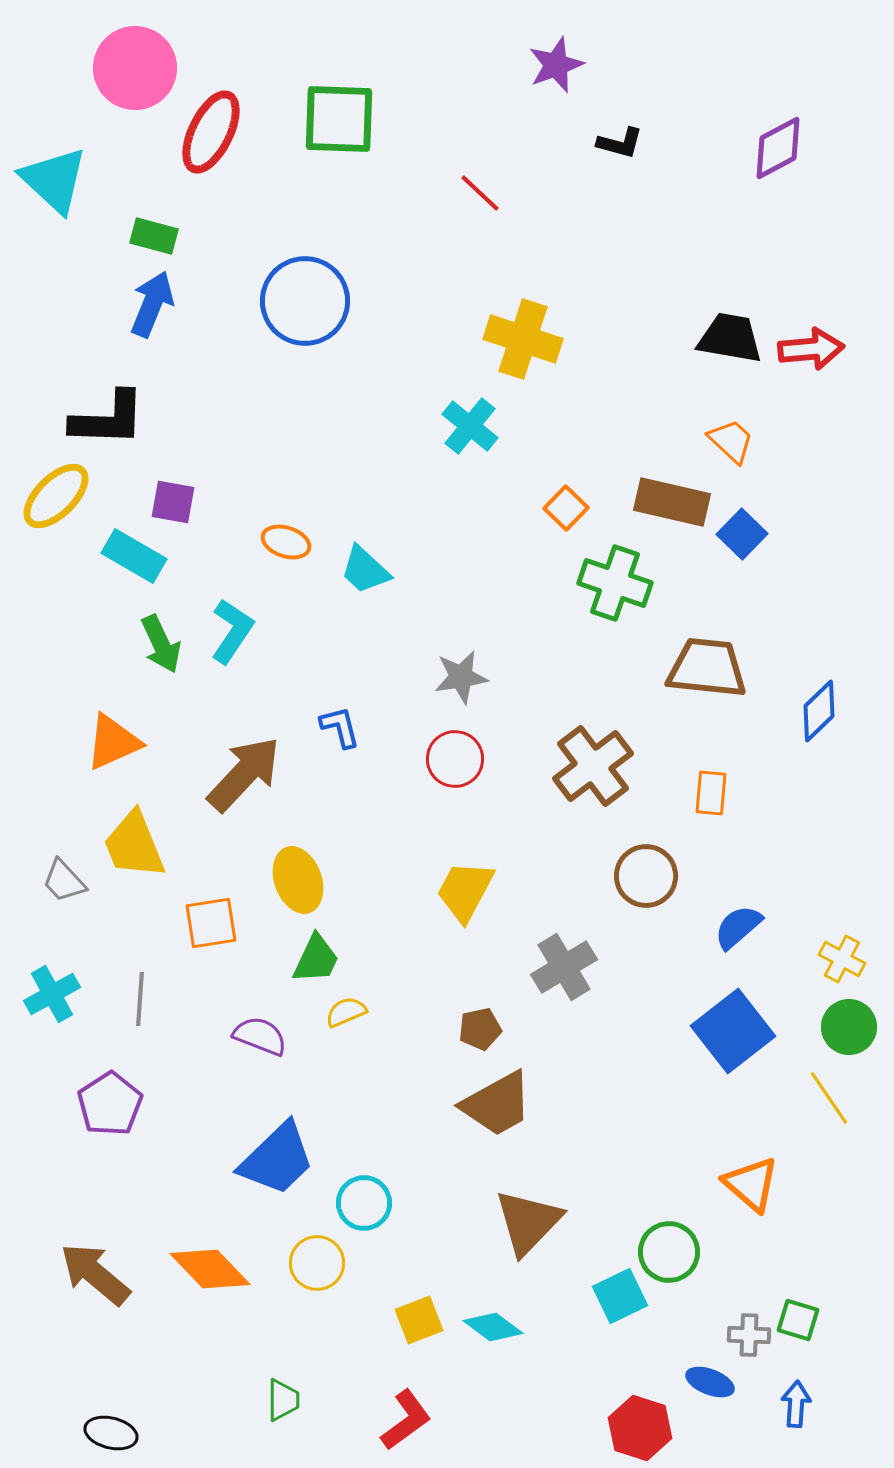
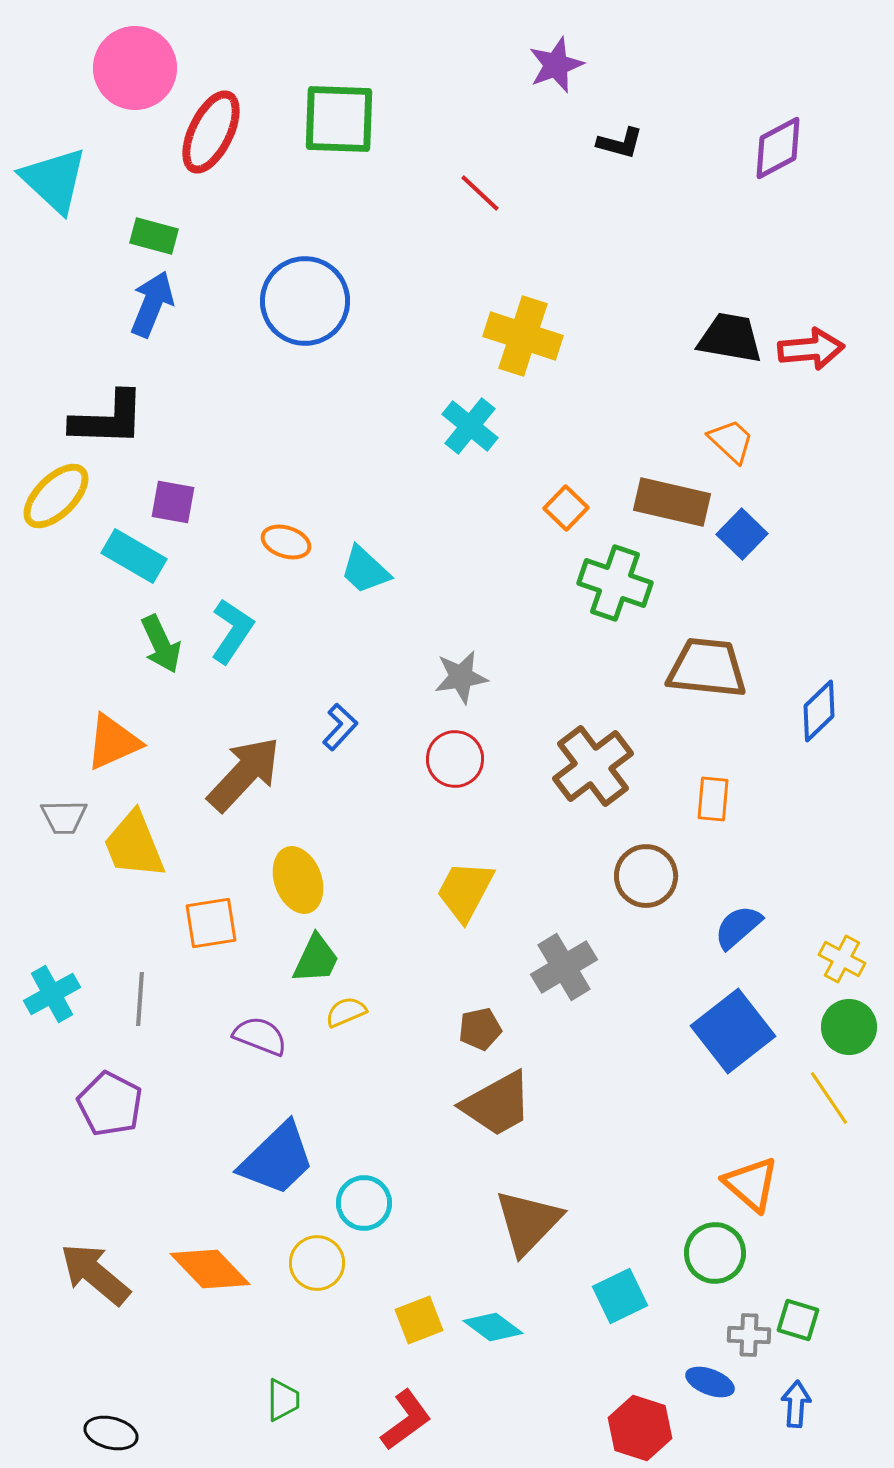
yellow cross at (523, 339): moved 3 px up
blue L-shape at (340, 727): rotated 57 degrees clockwise
orange rectangle at (711, 793): moved 2 px right, 6 px down
gray trapezoid at (64, 881): moved 64 px up; rotated 48 degrees counterclockwise
purple pentagon at (110, 1104): rotated 12 degrees counterclockwise
green circle at (669, 1252): moved 46 px right, 1 px down
